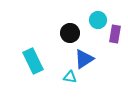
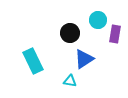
cyan triangle: moved 4 px down
